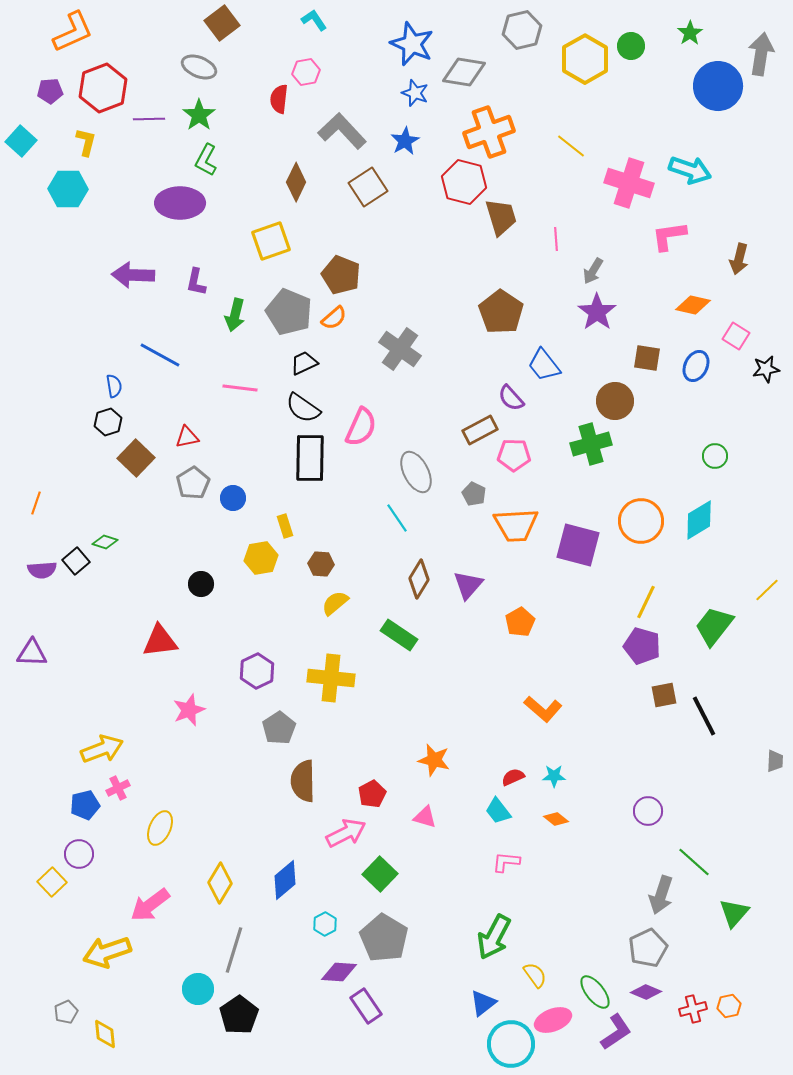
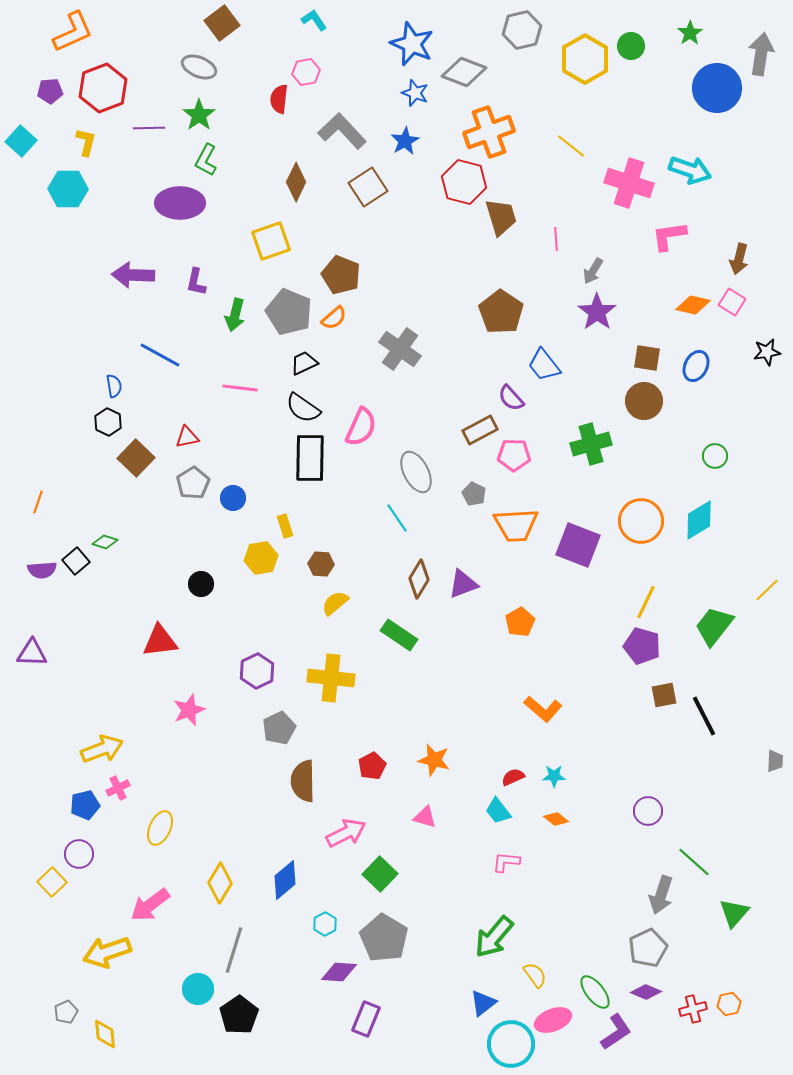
gray diamond at (464, 72): rotated 12 degrees clockwise
blue circle at (718, 86): moved 1 px left, 2 px down
purple line at (149, 119): moved 9 px down
pink square at (736, 336): moved 4 px left, 34 px up
black star at (766, 369): moved 1 px right, 17 px up
brown circle at (615, 401): moved 29 px right
black hexagon at (108, 422): rotated 16 degrees counterclockwise
orange line at (36, 503): moved 2 px right, 1 px up
purple square at (578, 545): rotated 6 degrees clockwise
purple triangle at (468, 585): moved 5 px left, 1 px up; rotated 28 degrees clockwise
gray pentagon at (279, 728): rotated 8 degrees clockwise
red pentagon at (372, 794): moved 28 px up
green arrow at (494, 937): rotated 12 degrees clockwise
purple rectangle at (366, 1006): moved 13 px down; rotated 56 degrees clockwise
orange hexagon at (729, 1006): moved 2 px up
